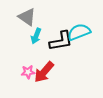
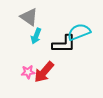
gray triangle: moved 2 px right
black L-shape: moved 3 px right, 3 px down; rotated 10 degrees clockwise
